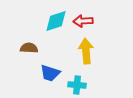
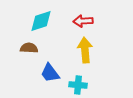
cyan diamond: moved 15 px left
yellow arrow: moved 1 px left, 1 px up
blue trapezoid: rotated 35 degrees clockwise
cyan cross: moved 1 px right
